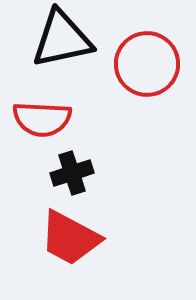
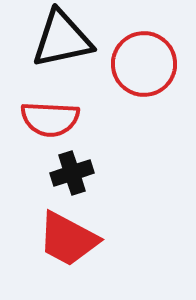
red circle: moved 3 px left
red semicircle: moved 8 px right
red trapezoid: moved 2 px left, 1 px down
